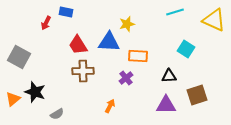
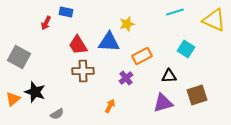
orange rectangle: moved 4 px right; rotated 30 degrees counterclockwise
purple triangle: moved 3 px left, 2 px up; rotated 15 degrees counterclockwise
